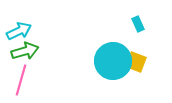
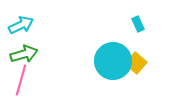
cyan arrow: moved 2 px right, 6 px up
green arrow: moved 1 px left, 3 px down
yellow square: moved 1 px down; rotated 20 degrees clockwise
